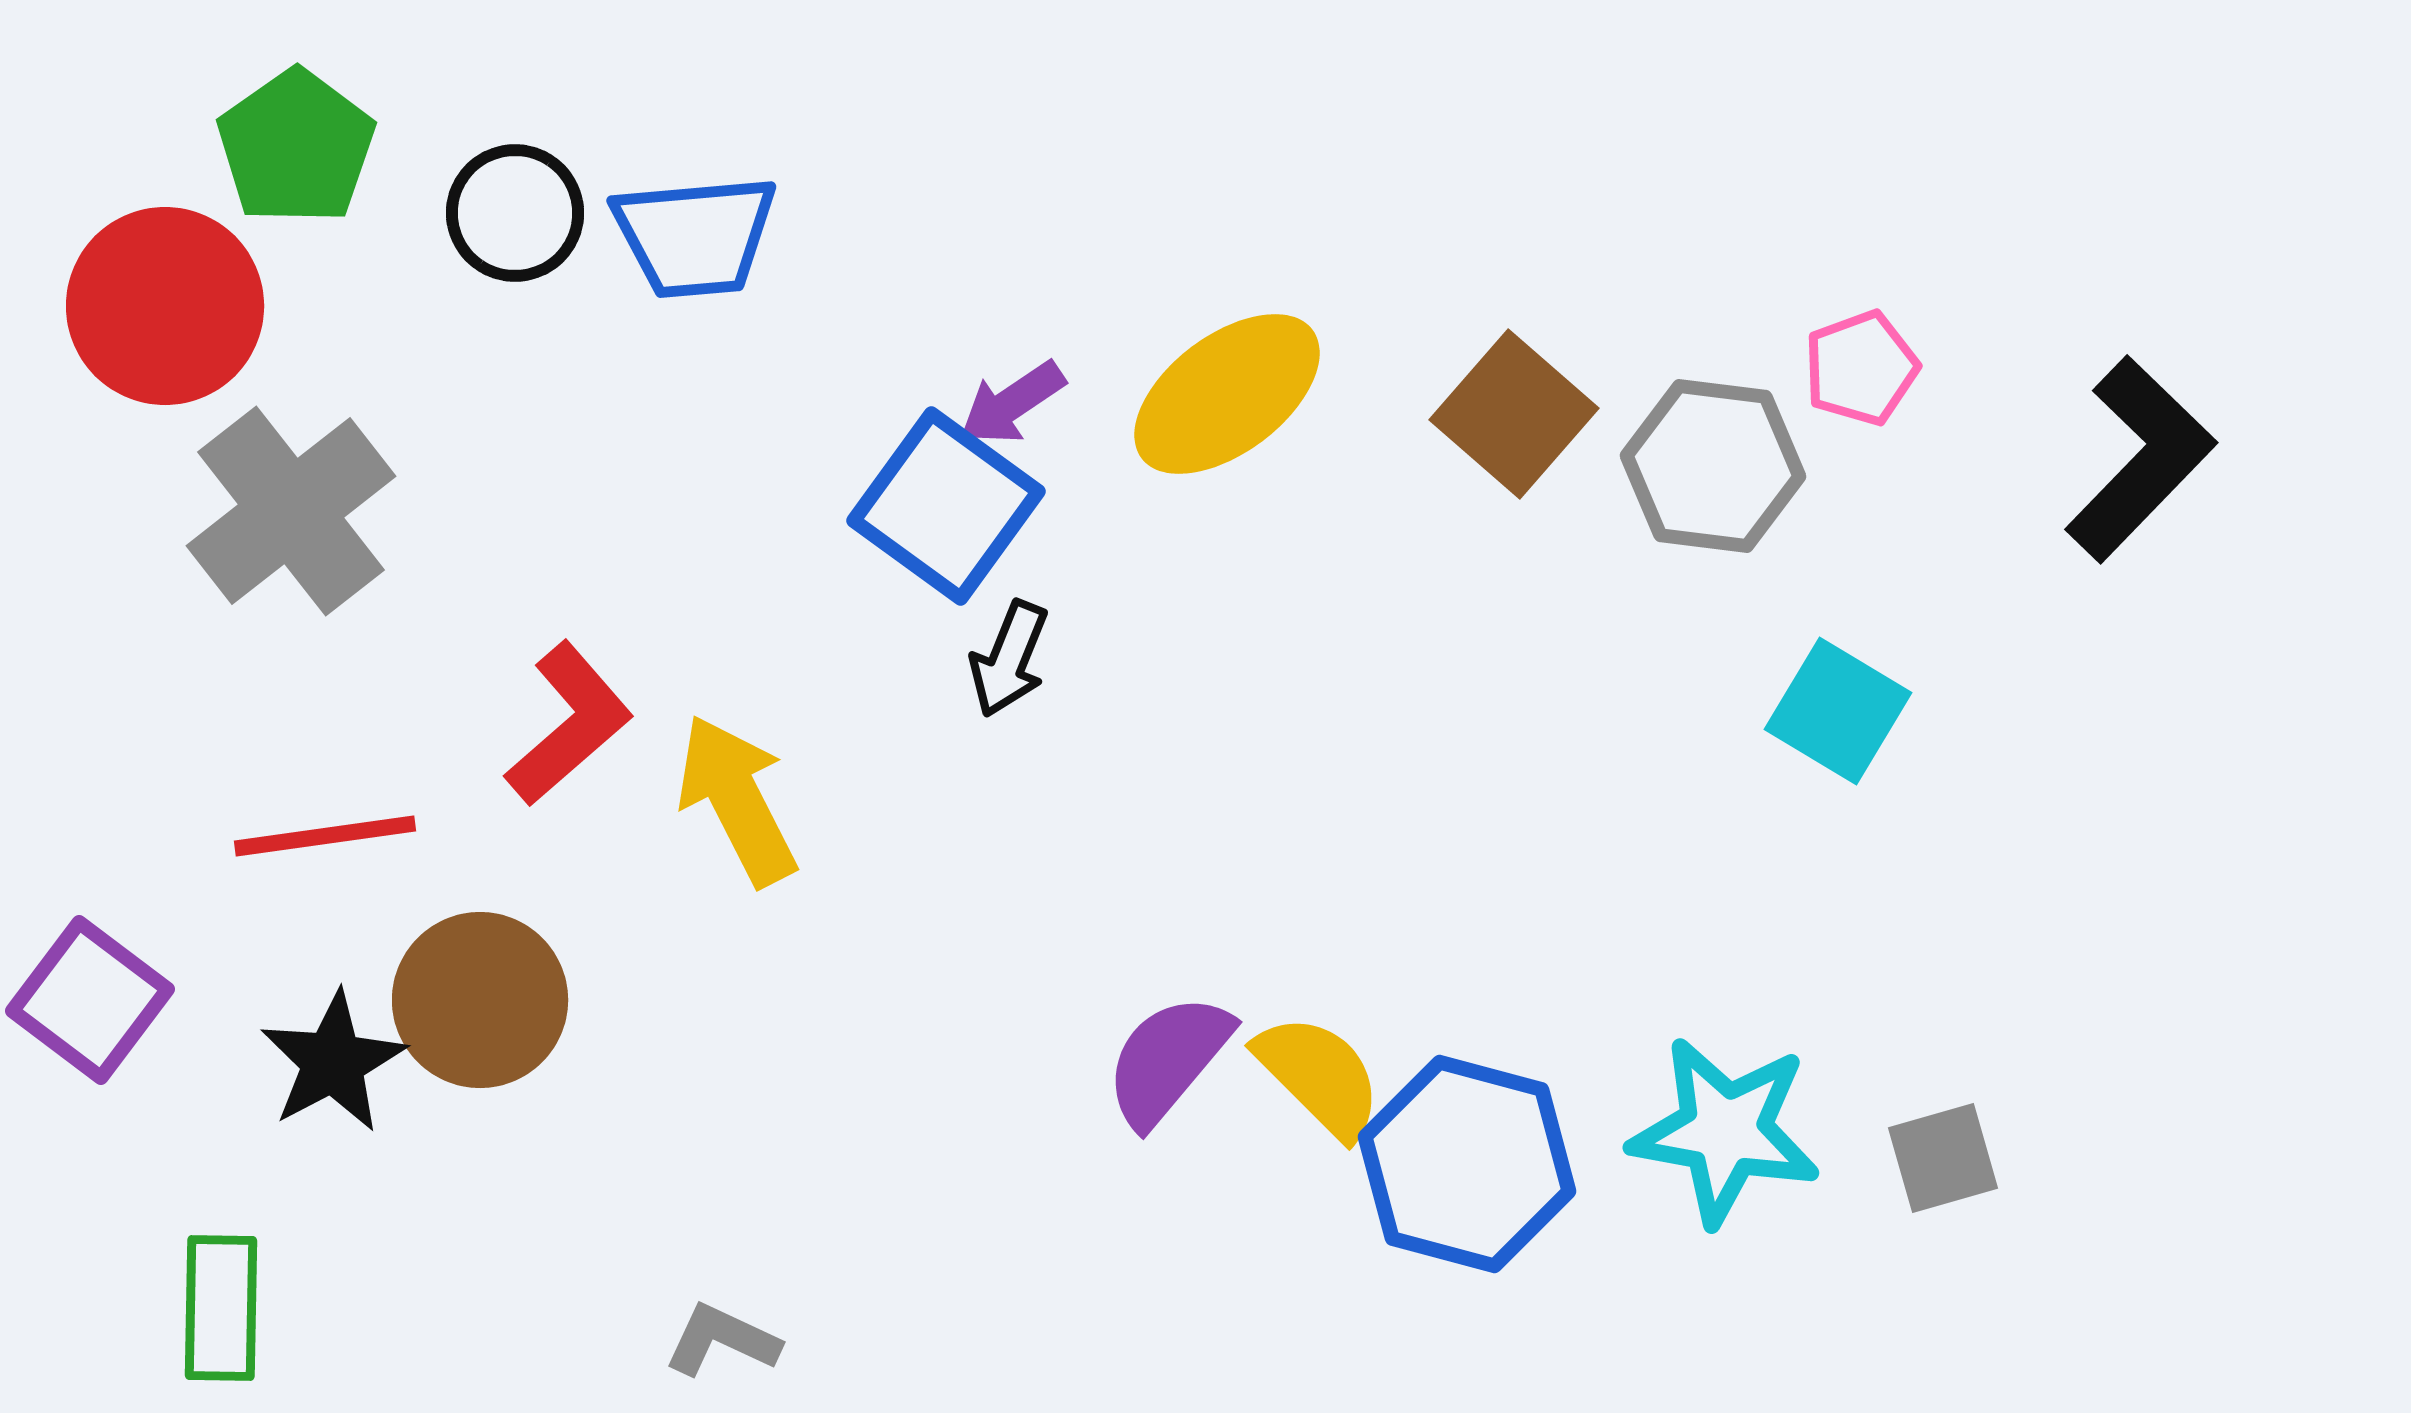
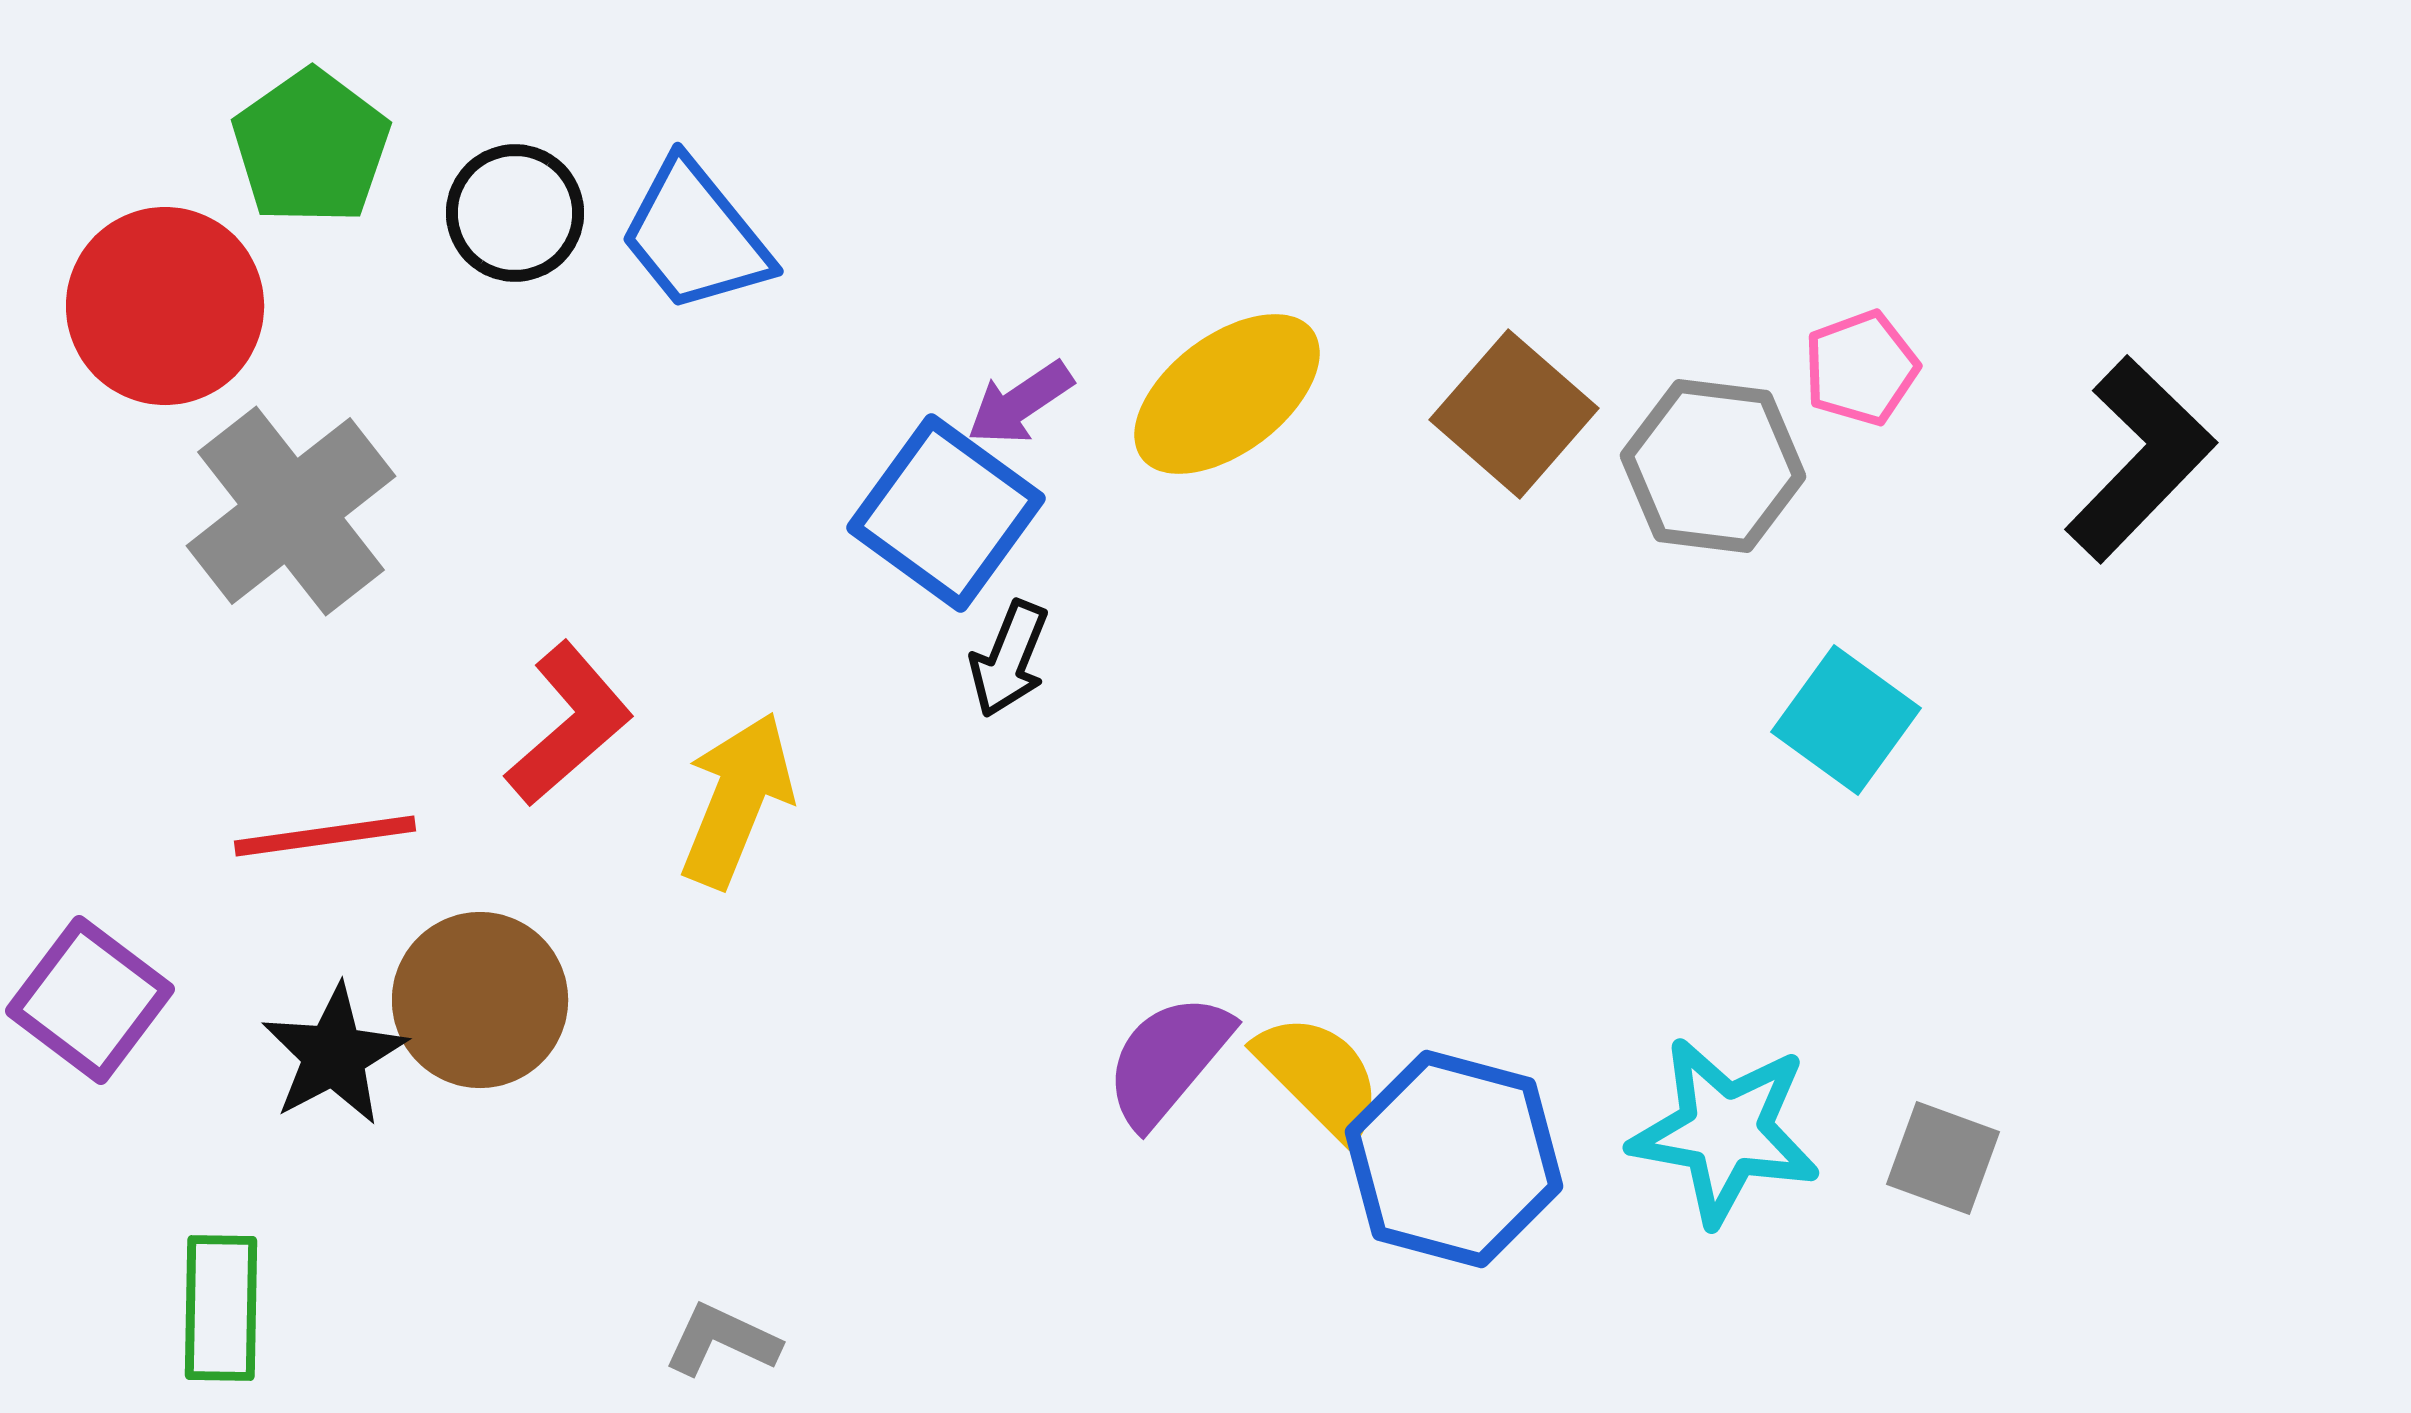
green pentagon: moved 15 px right
blue trapezoid: rotated 56 degrees clockwise
purple arrow: moved 8 px right
blue square: moved 7 px down
cyan square: moved 8 px right, 9 px down; rotated 5 degrees clockwise
yellow arrow: rotated 49 degrees clockwise
black star: moved 1 px right, 7 px up
gray square: rotated 36 degrees clockwise
blue hexagon: moved 13 px left, 5 px up
